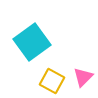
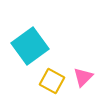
cyan square: moved 2 px left, 4 px down
